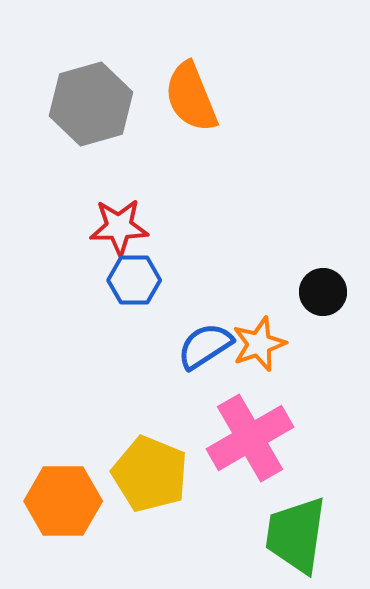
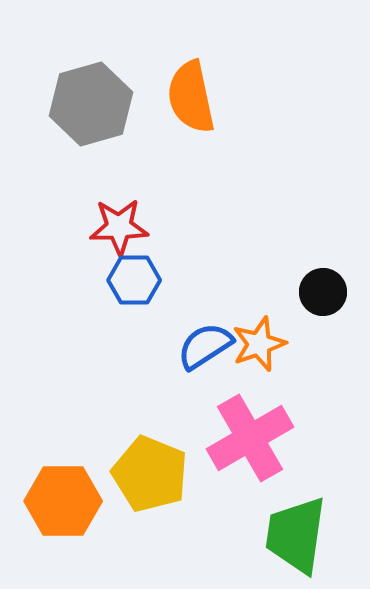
orange semicircle: rotated 10 degrees clockwise
